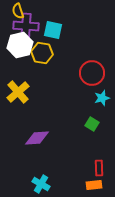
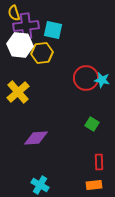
yellow semicircle: moved 4 px left, 2 px down
purple cross: rotated 10 degrees counterclockwise
white hexagon: rotated 20 degrees clockwise
yellow hexagon: rotated 15 degrees counterclockwise
red circle: moved 6 px left, 5 px down
cyan star: moved 18 px up; rotated 28 degrees clockwise
purple diamond: moved 1 px left
red rectangle: moved 6 px up
cyan cross: moved 1 px left, 1 px down
